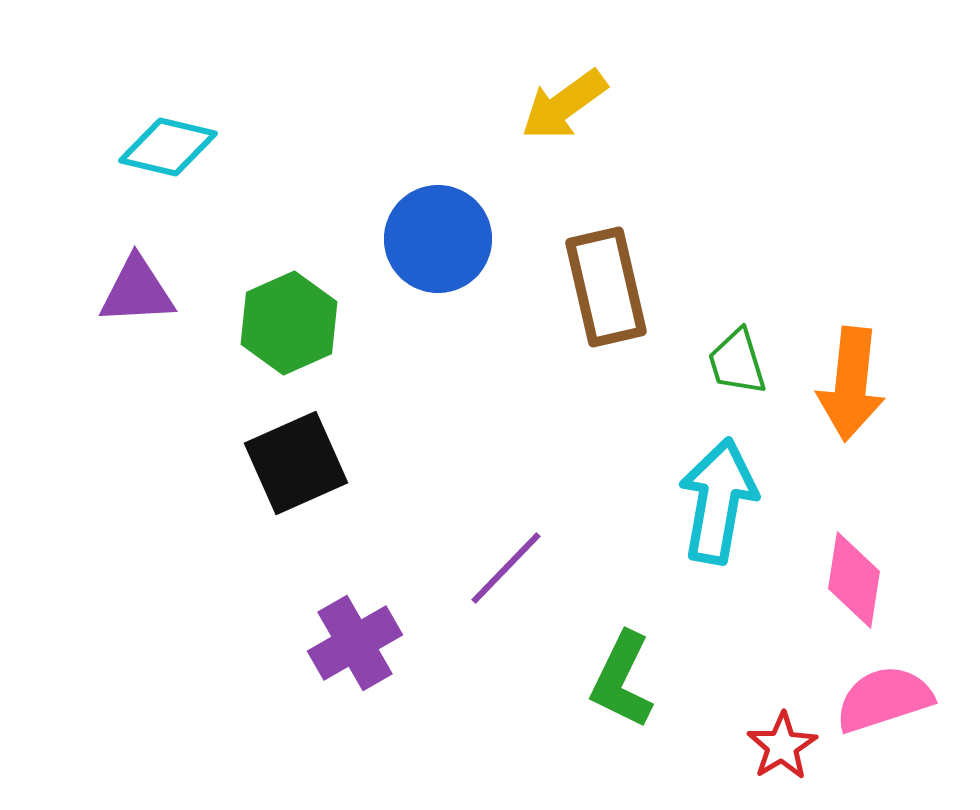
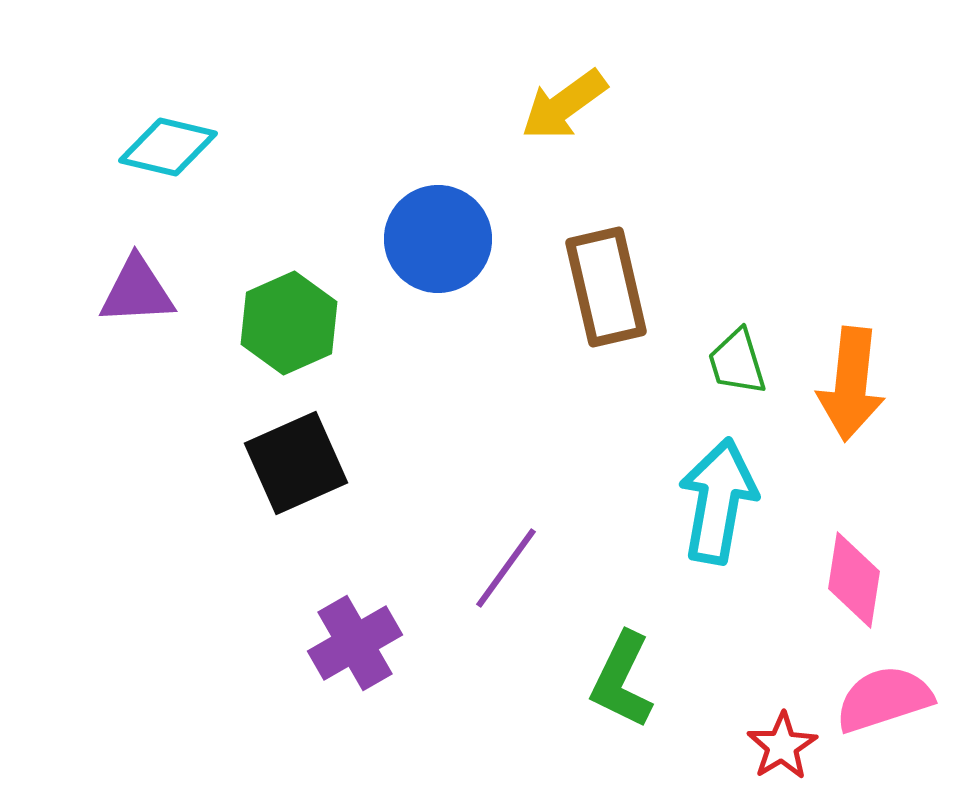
purple line: rotated 8 degrees counterclockwise
